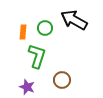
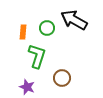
green circle: moved 2 px right
brown circle: moved 2 px up
